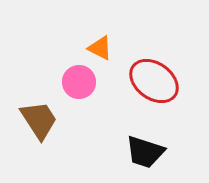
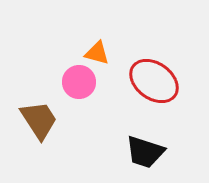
orange triangle: moved 3 px left, 5 px down; rotated 12 degrees counterclockwise
